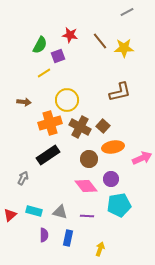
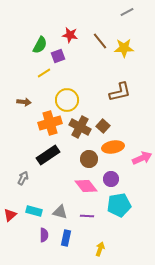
blue rectangle: moved 2 px left
